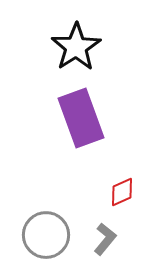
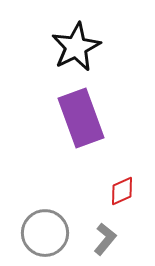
black star: rotated 6 degrees clockwise
red diamond: moved 1 px up
gray circle: moved 1 px left, 2 px up
